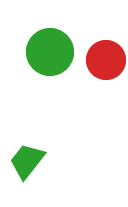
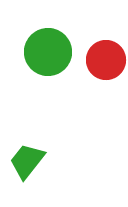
green circle: moved 2 px left
